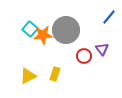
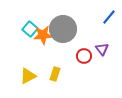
gray circle: moved 3 px left, 1 px up
